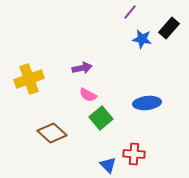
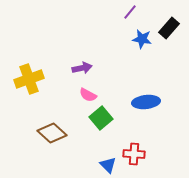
blue ellipse: moved 1 px left, 1 px up
